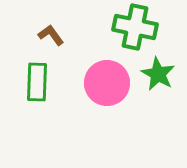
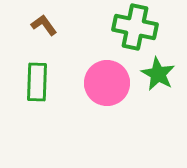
brown L-shape: moved 7 px left, 10 px up
